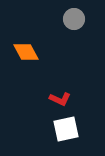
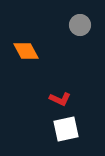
gray circle: moved 6 px right, 6 px down
orange diamond: moved 1 px up
